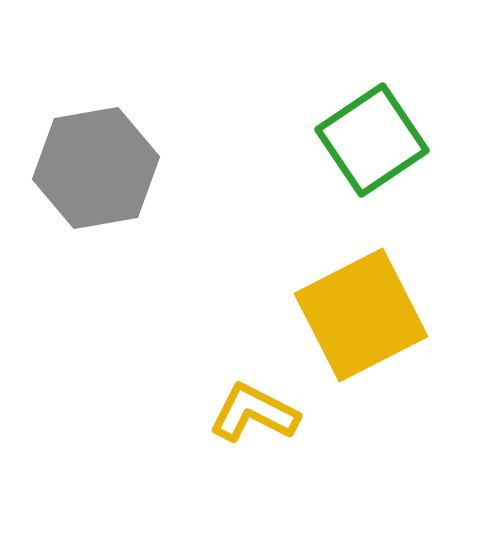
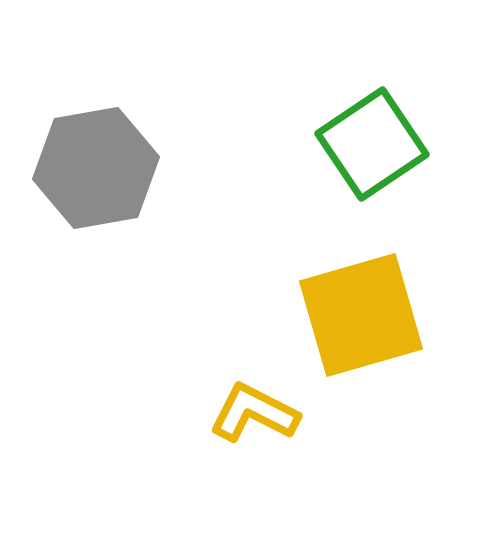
green square: moved 4 px down
yellow square: rotated 11 degrees clockwise
